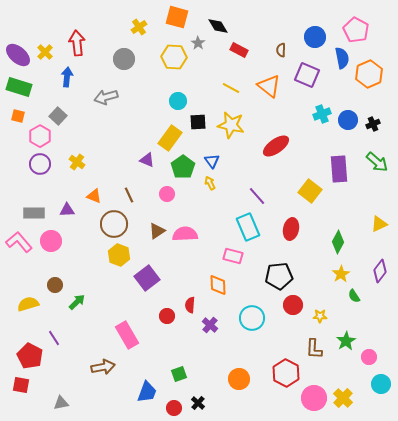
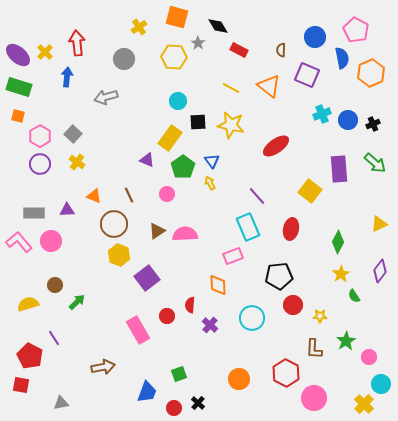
orange hexagon at (369, 74): moved 2 px right, 1 px up
gray square at (58, 116): moved 15 px right, 18 px down
green arrow at (377, 162): moved 2 px left, 1 px down
pink rectangle at (233, 256): rotated 36 degrees counterclockwise
pink rectangle at (127, 335): moved 11 px right, 5 px up
yellow cross at (343, 398): moved 21 px right, 6 px down
